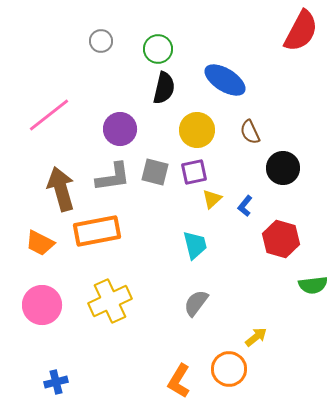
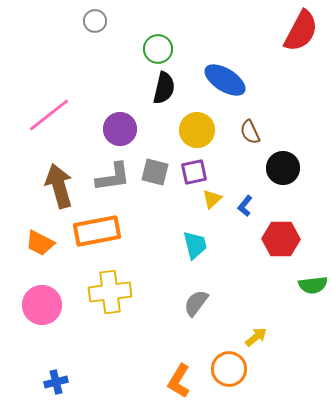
gray circle: moved 6 px left, 20 px up
brown arrow: moved 2 px left, 3 px up
red hexagon: rotated 15 degrees counterclockwise
yellow cross: moved 9 px up; rotated 18 degrees clockwise
